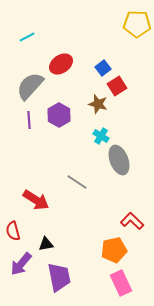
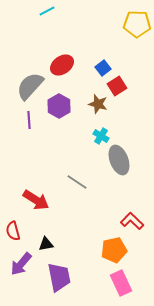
cyan line: moved 20 px right, 26 px up
red ellipse: moved 1 px right, 1 px down
purple hexagon: moved 9 px up
